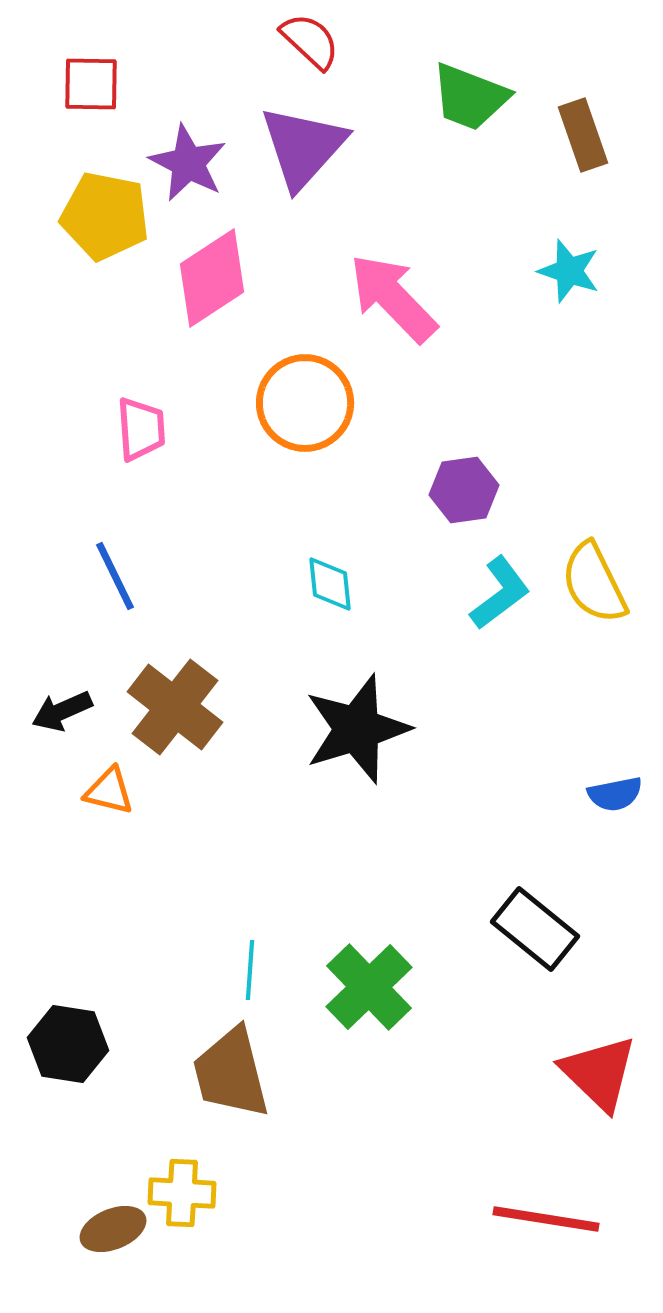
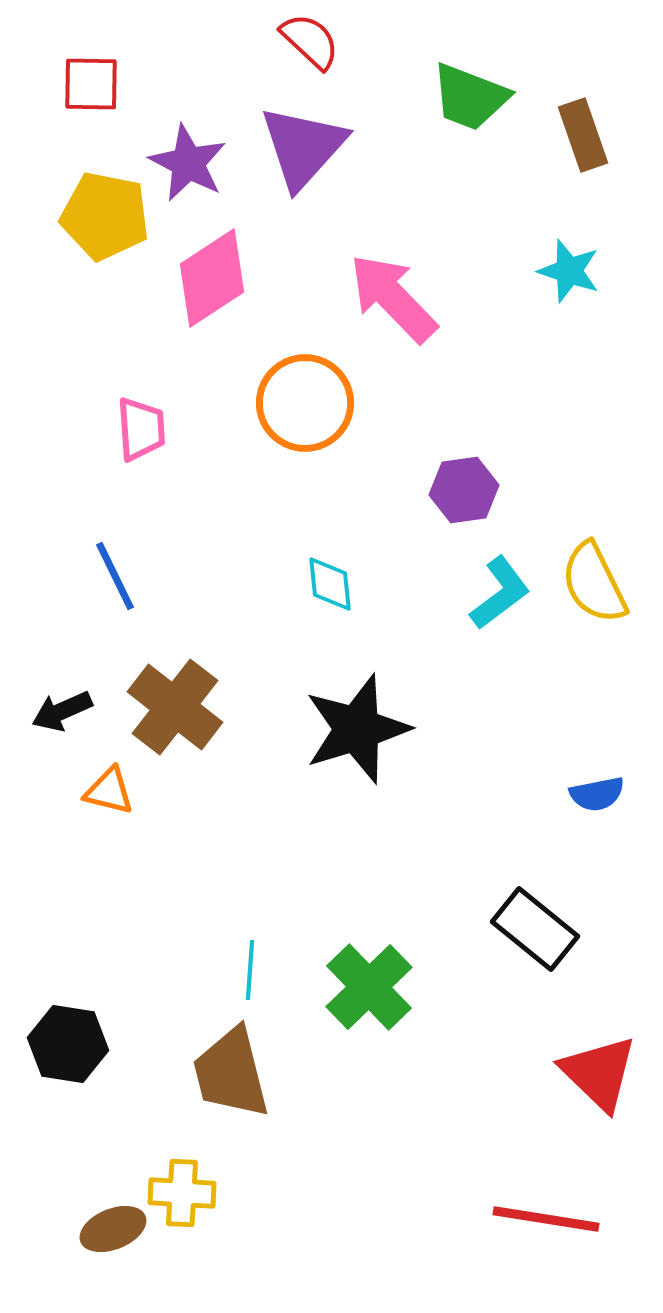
blue semicircle: moved 18 px left
